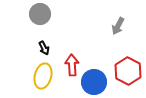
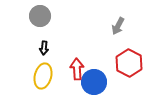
gray circle: moved 2 px down
black arrow: rotated 32 degrees clockwise
red arrow: moved 5 px right, 4 px down
red hexagon: moved 1 px right, 8 px up
